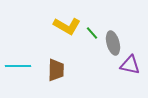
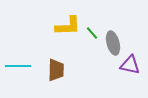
yellow L-shape: moved 1 px right; rotated 32 degrees counterclockwise
